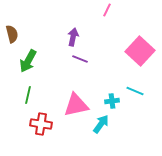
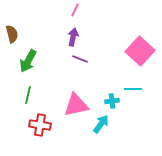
pink line: moved 32 px left
cyan line: moved 2 px left, 2 px up; rotated 24 degrees counterclockwise
red cross: moved 1 px left, 1 px down
